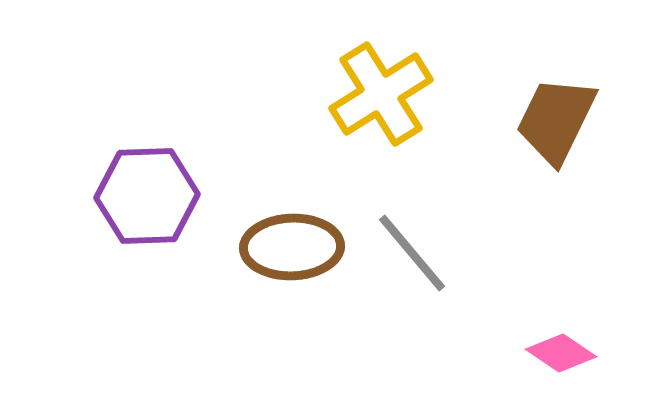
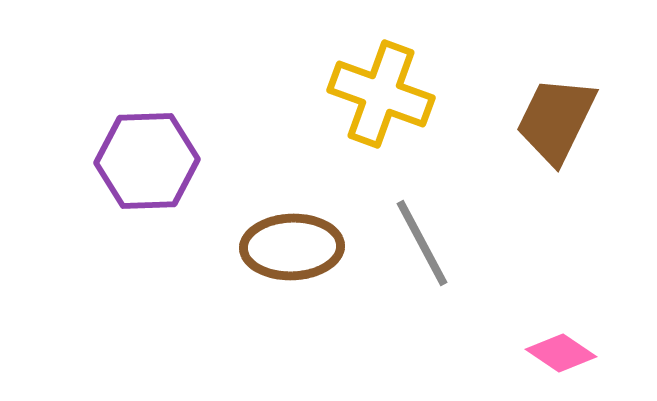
yellow cross: rotated 38 degrees counterclockwise
purple hexagon: moved 35 px up
gray line: moved 10 px right, 10 px up; rotated 12 degrees clockwise
